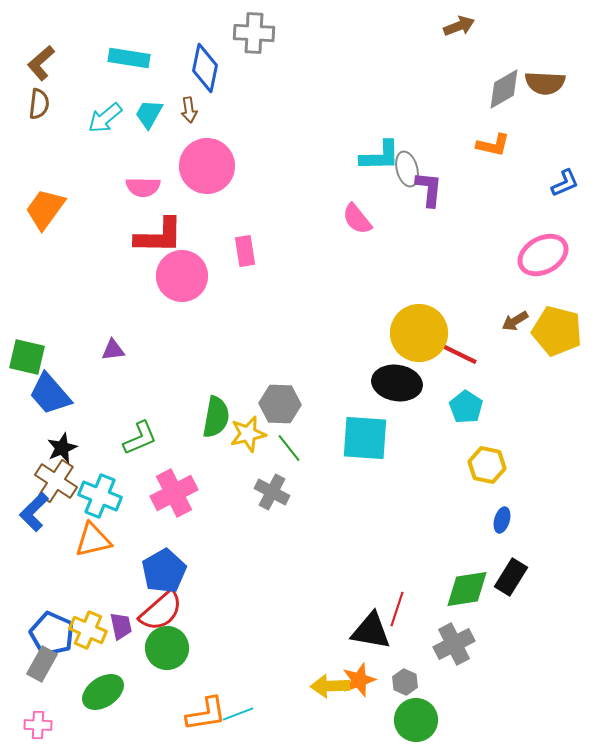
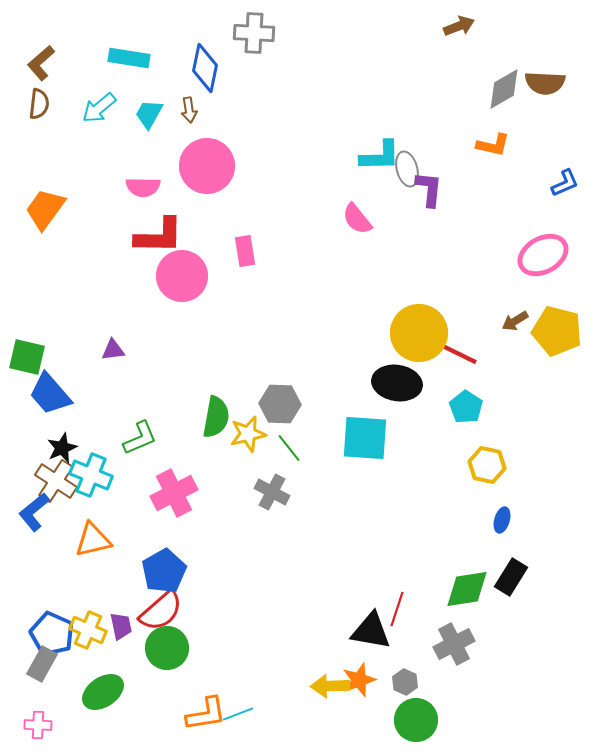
cyan arrow at (105, 118): moved 6 px left, 10 px up
cyan cross at (100, 496): moved 9 px left, 21 px up
blue L-shape at (34, 512): rotated 6 degrees clockwise
